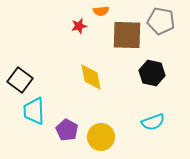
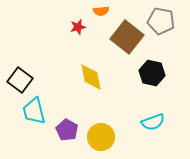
red star: moved 1 px left, 1 px down
brown square: moved 2 px down; rotated 36 degrees clockwise
cyan trapezoid: rotated 12 degrees counterclockwise
